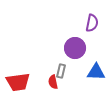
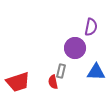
purple semicircle: moved 1 px left, 4 px down
red trapezoid: rotated 10 degrees counterclockwise
